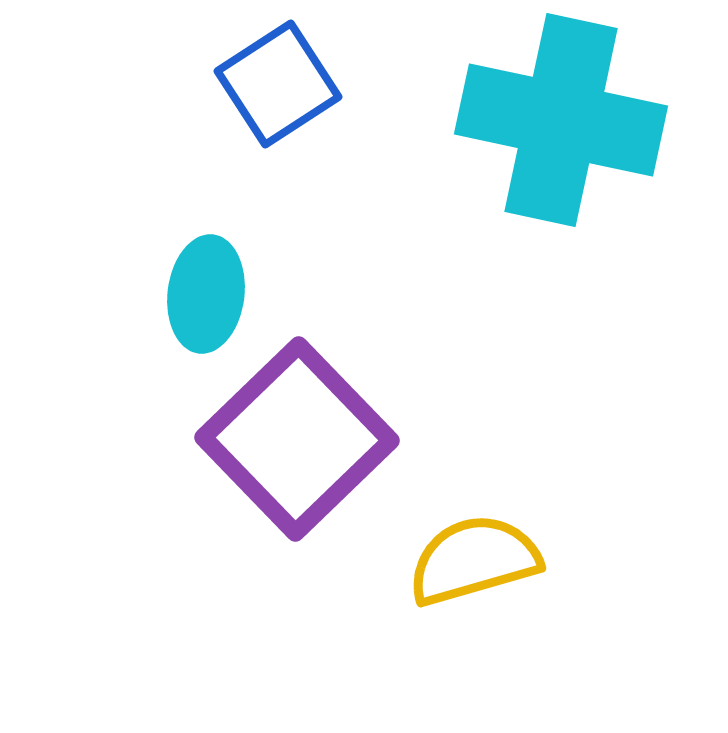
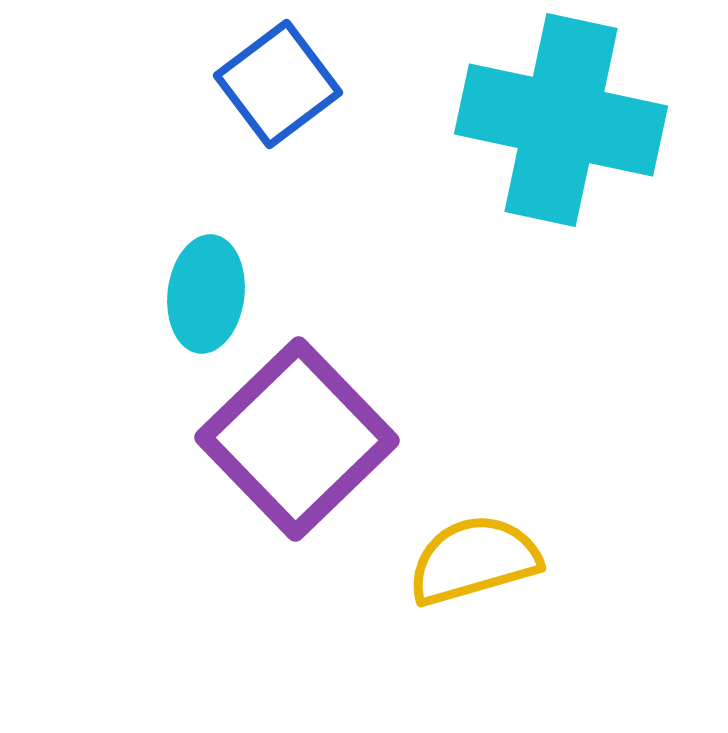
blue square: rotated 4 degrees counterclockwise
